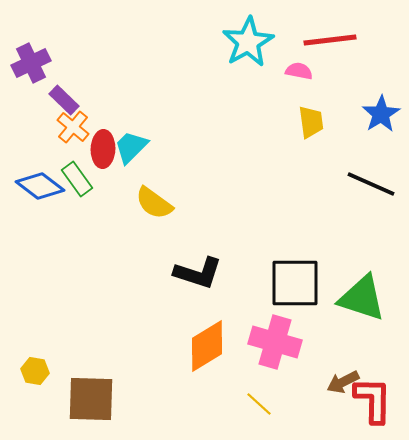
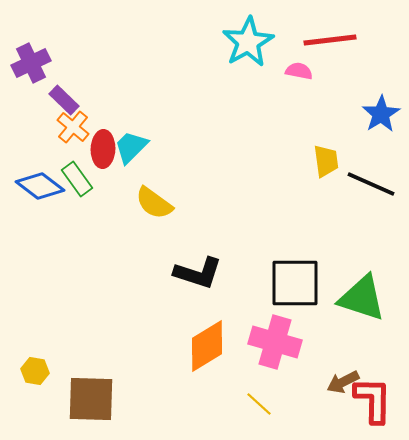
yellow trapezoid: moved 15 px right, 39 px down
